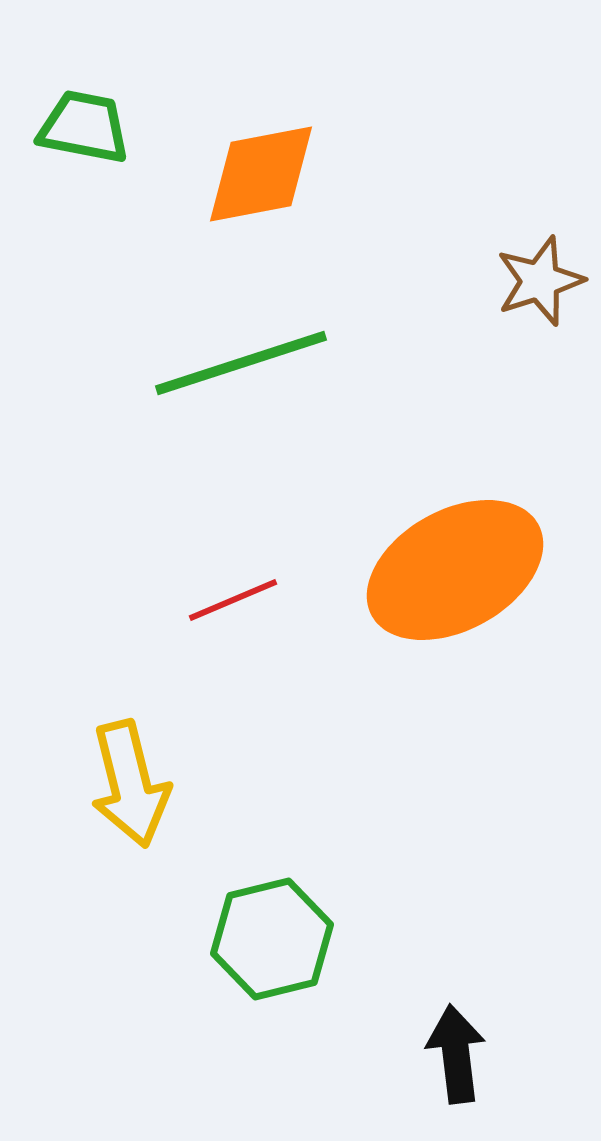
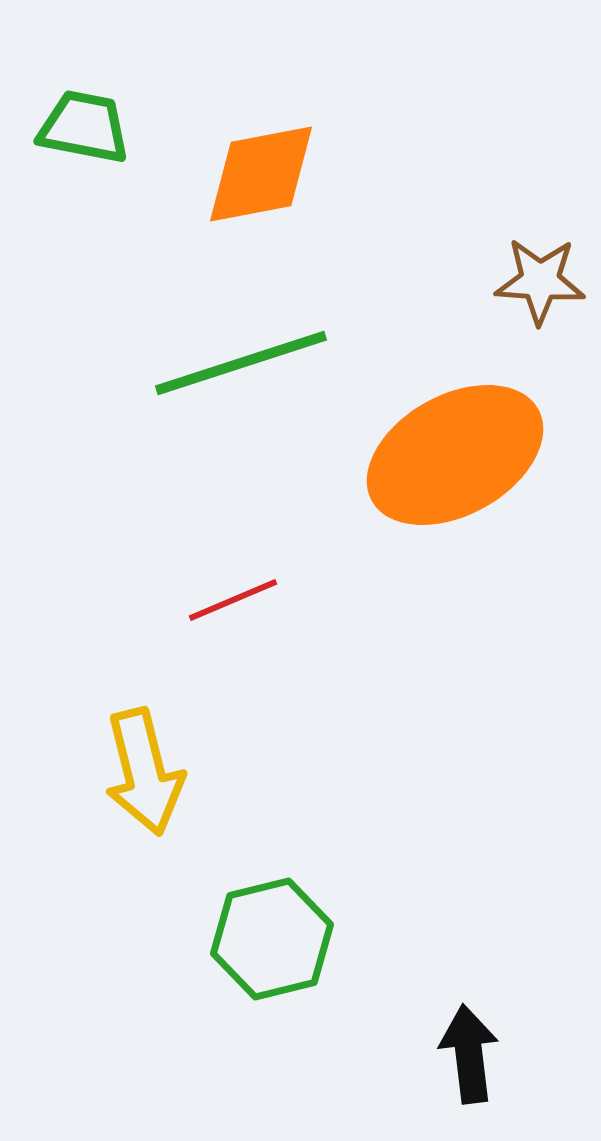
brown star: rotated 22 degrees clockwise
orange ellipse: moved 115 px up
yellow arrow: moved 14 px right, 12 px up
black arrow: moved 13 px right
